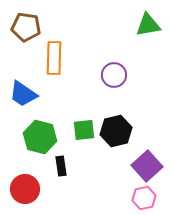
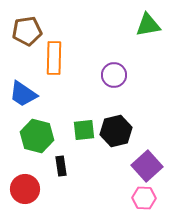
brown pentagon: moved 1 px right, 4 px down; rotated 16 degrees counterclockwise
green hexagon: moved 3 px left, 1 px up
pink hexagon: rotated 15 degrees clockwise
